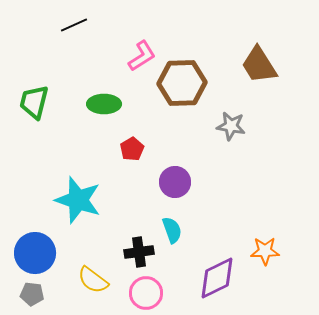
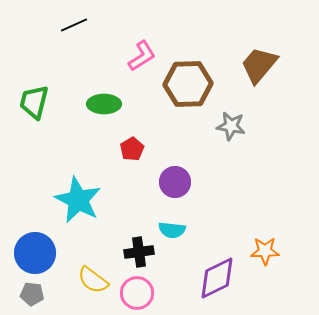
brown trapezoid: rotated 72 degrees clockwise
brown hexagon: moved 6 px right, 1 px down
cyan star: rotated 9 degrees clockwise
cyan semicircle: rotated 116 degrees clockwise
pink circle: moved 9 px left
